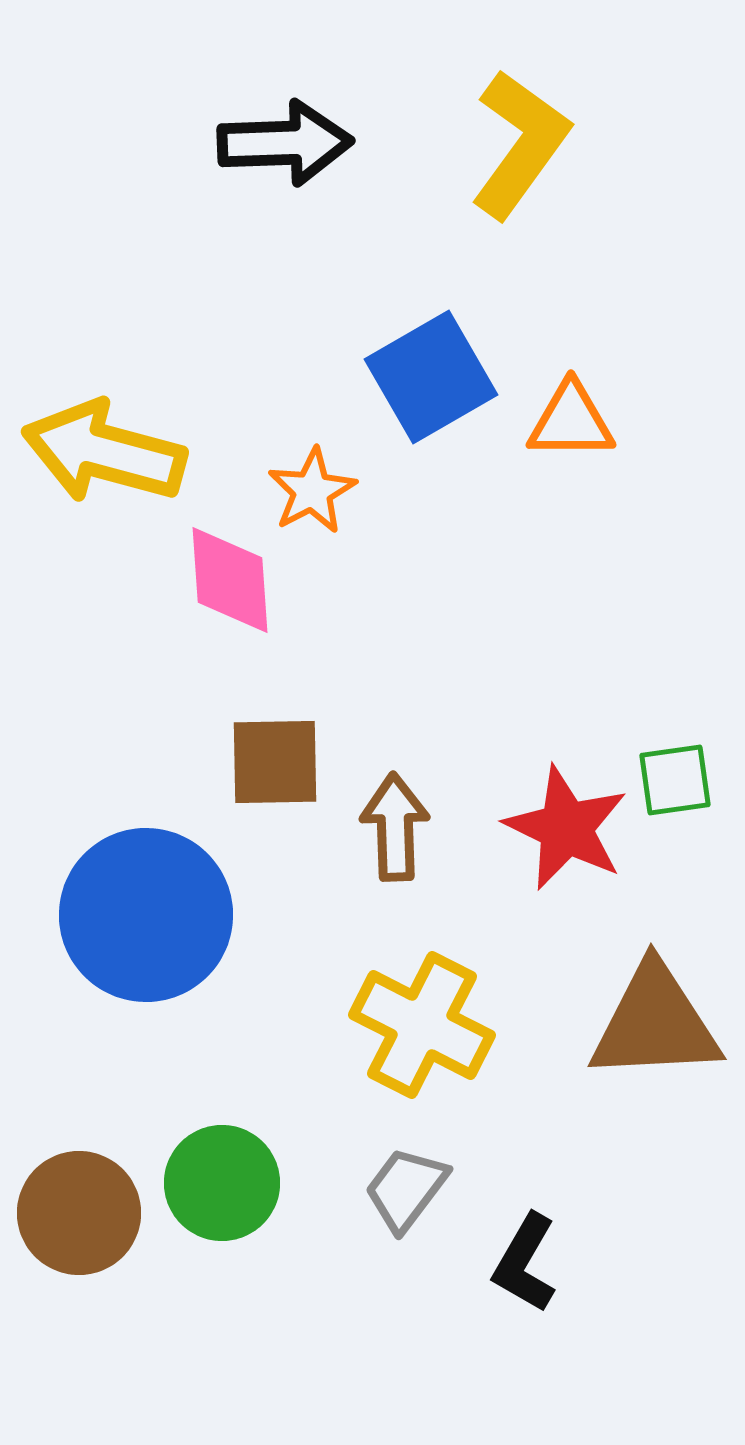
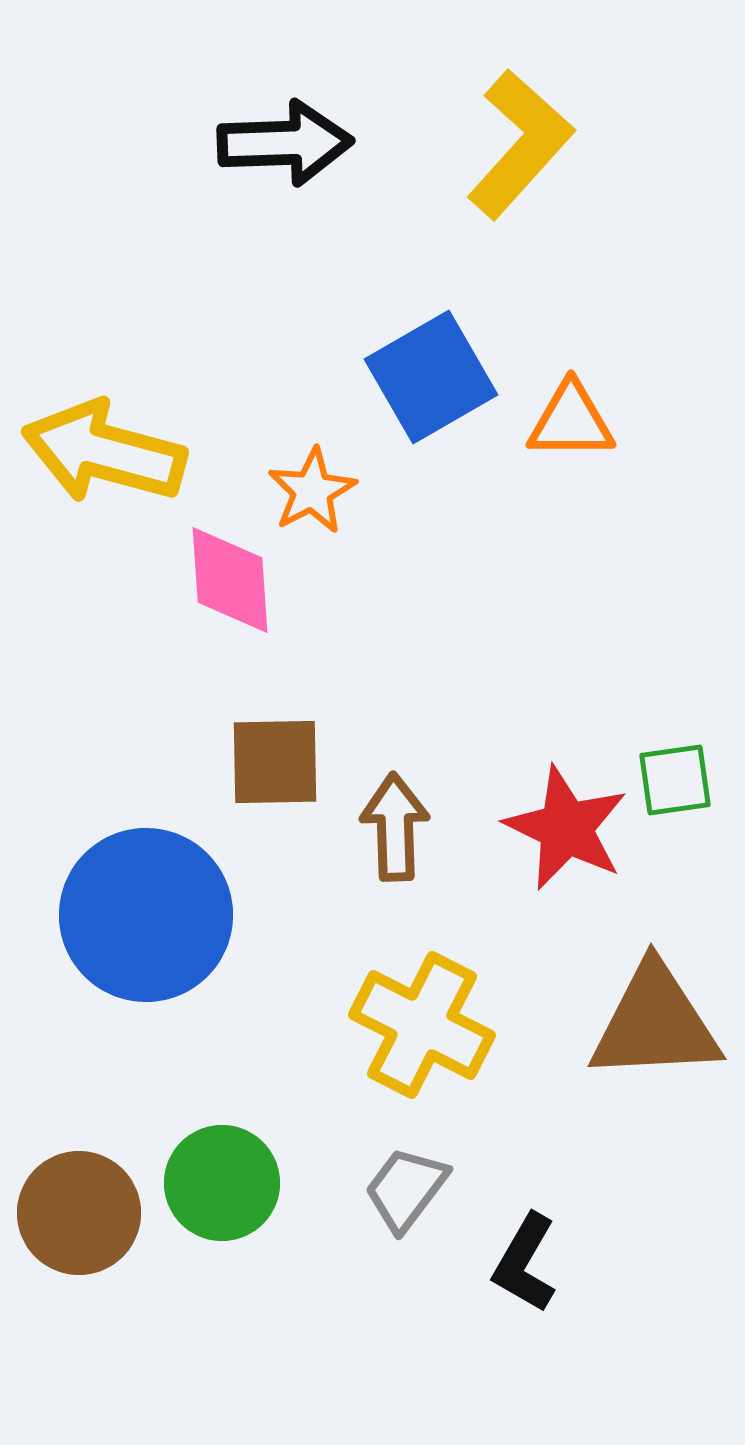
yellow L-shape: rotated 6 degrees clockwise
